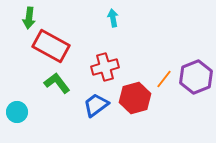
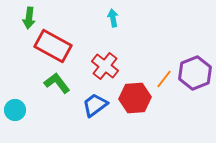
red rectangle: moved 2 px right
red cross: moved 1 px up; rotated 36 degrees counterclockwise
purple hexagon: moved 1 px left, 4 px up
red hexagon: rotated 12 degrees clockwise
blue trapezoid: moved 1 px left
cyan circle: moved 2 px left, 2 px up
